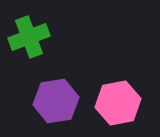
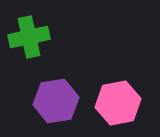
green cross: rotated 9 degrees clockwise
